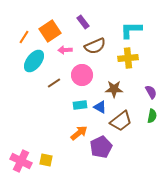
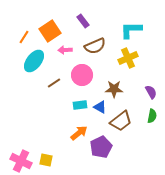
purple rectangle: moved 1 px up
yellow cross: rotated 18 degrees counterclockwise
